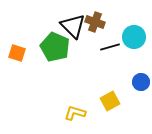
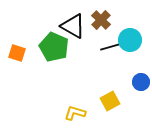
brown cross: moved 6 px right, 2 px up; rotated 24 degrees clockwise
black triangle: rotated 16 degrees counterclockwise
cyan circle: moved 4 px left, 3 px down
green pentagon: moved 1 px left
